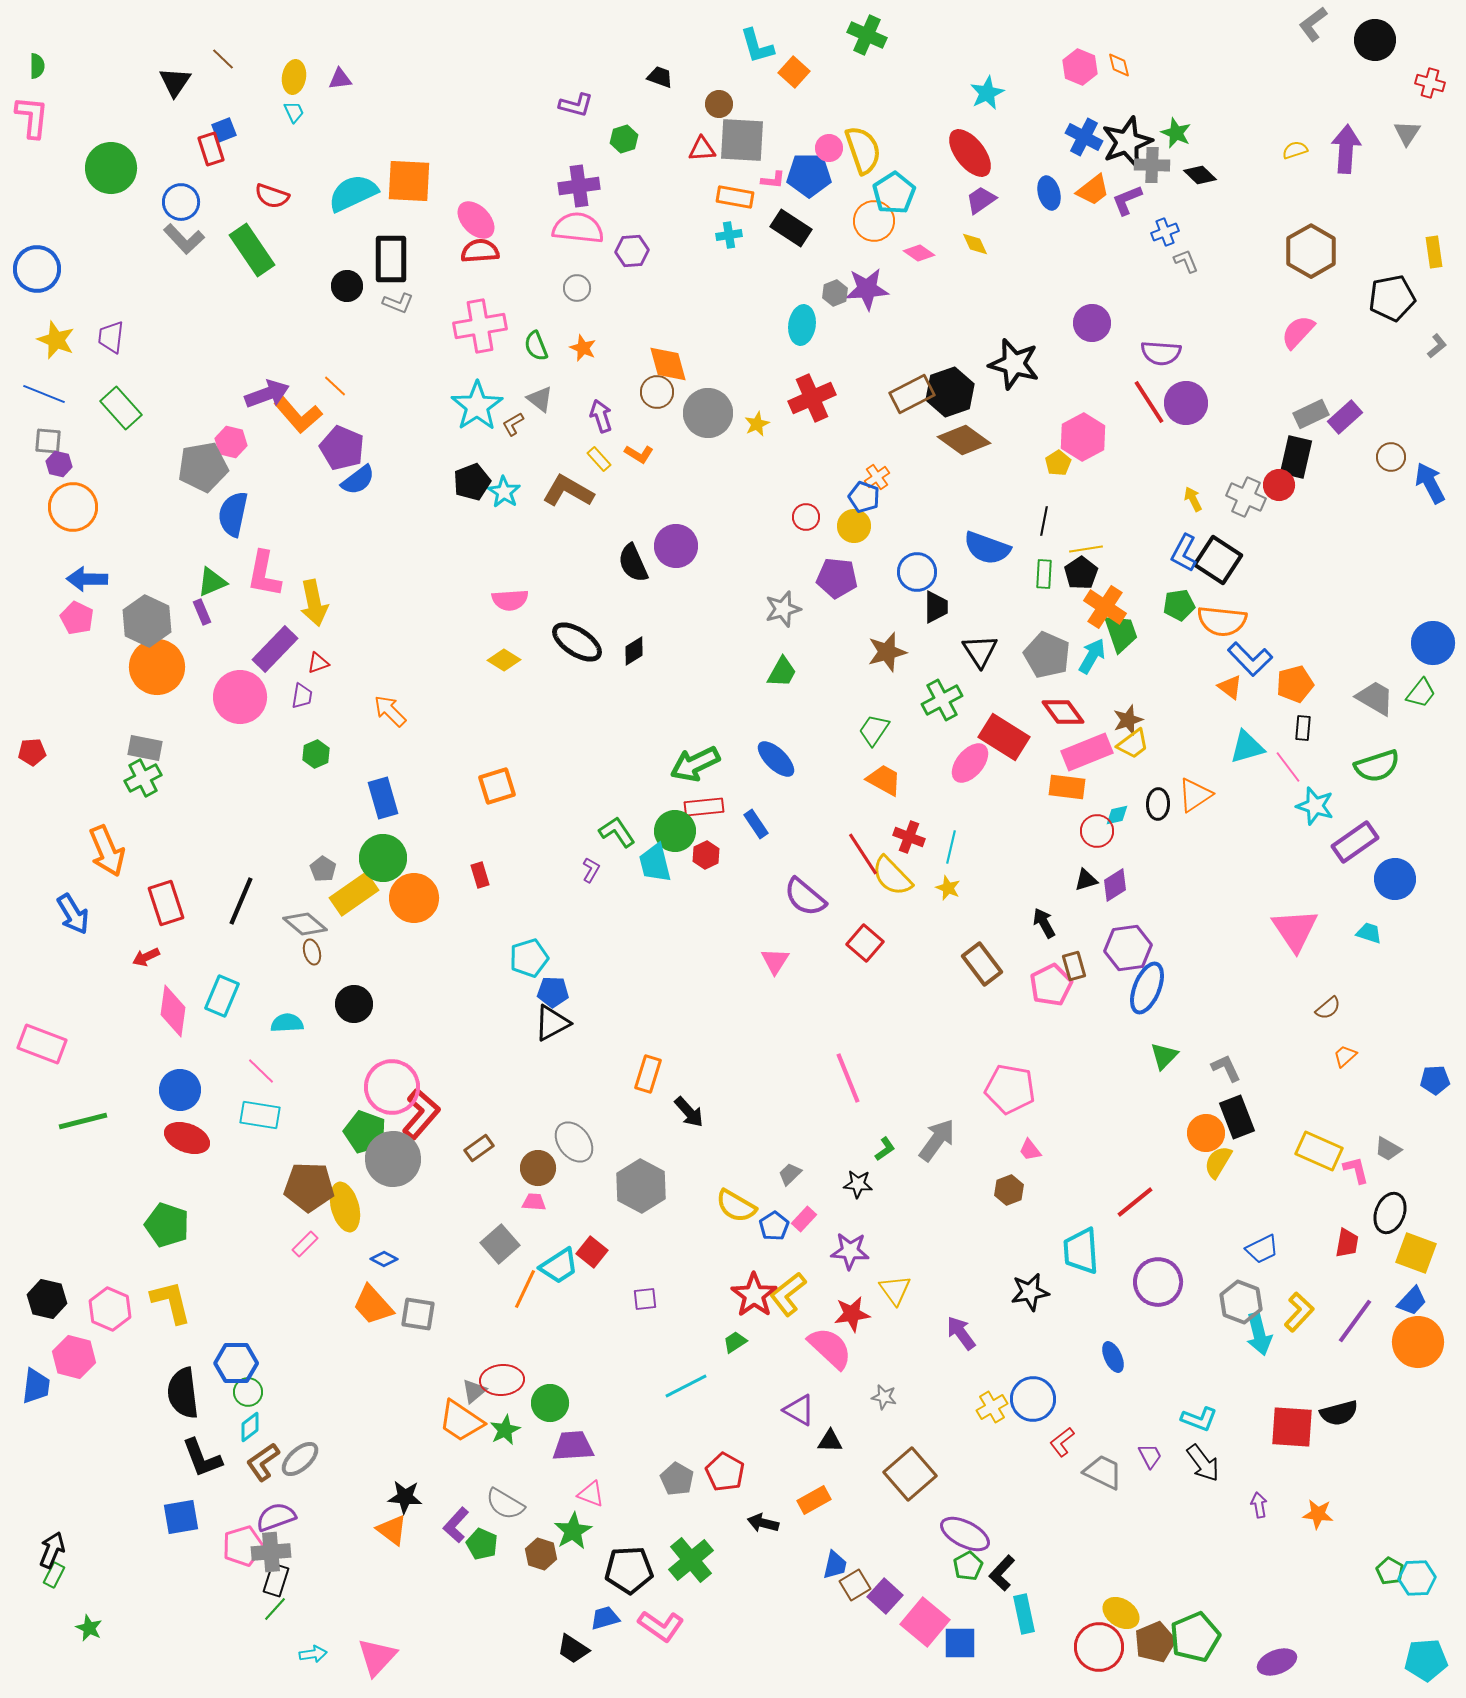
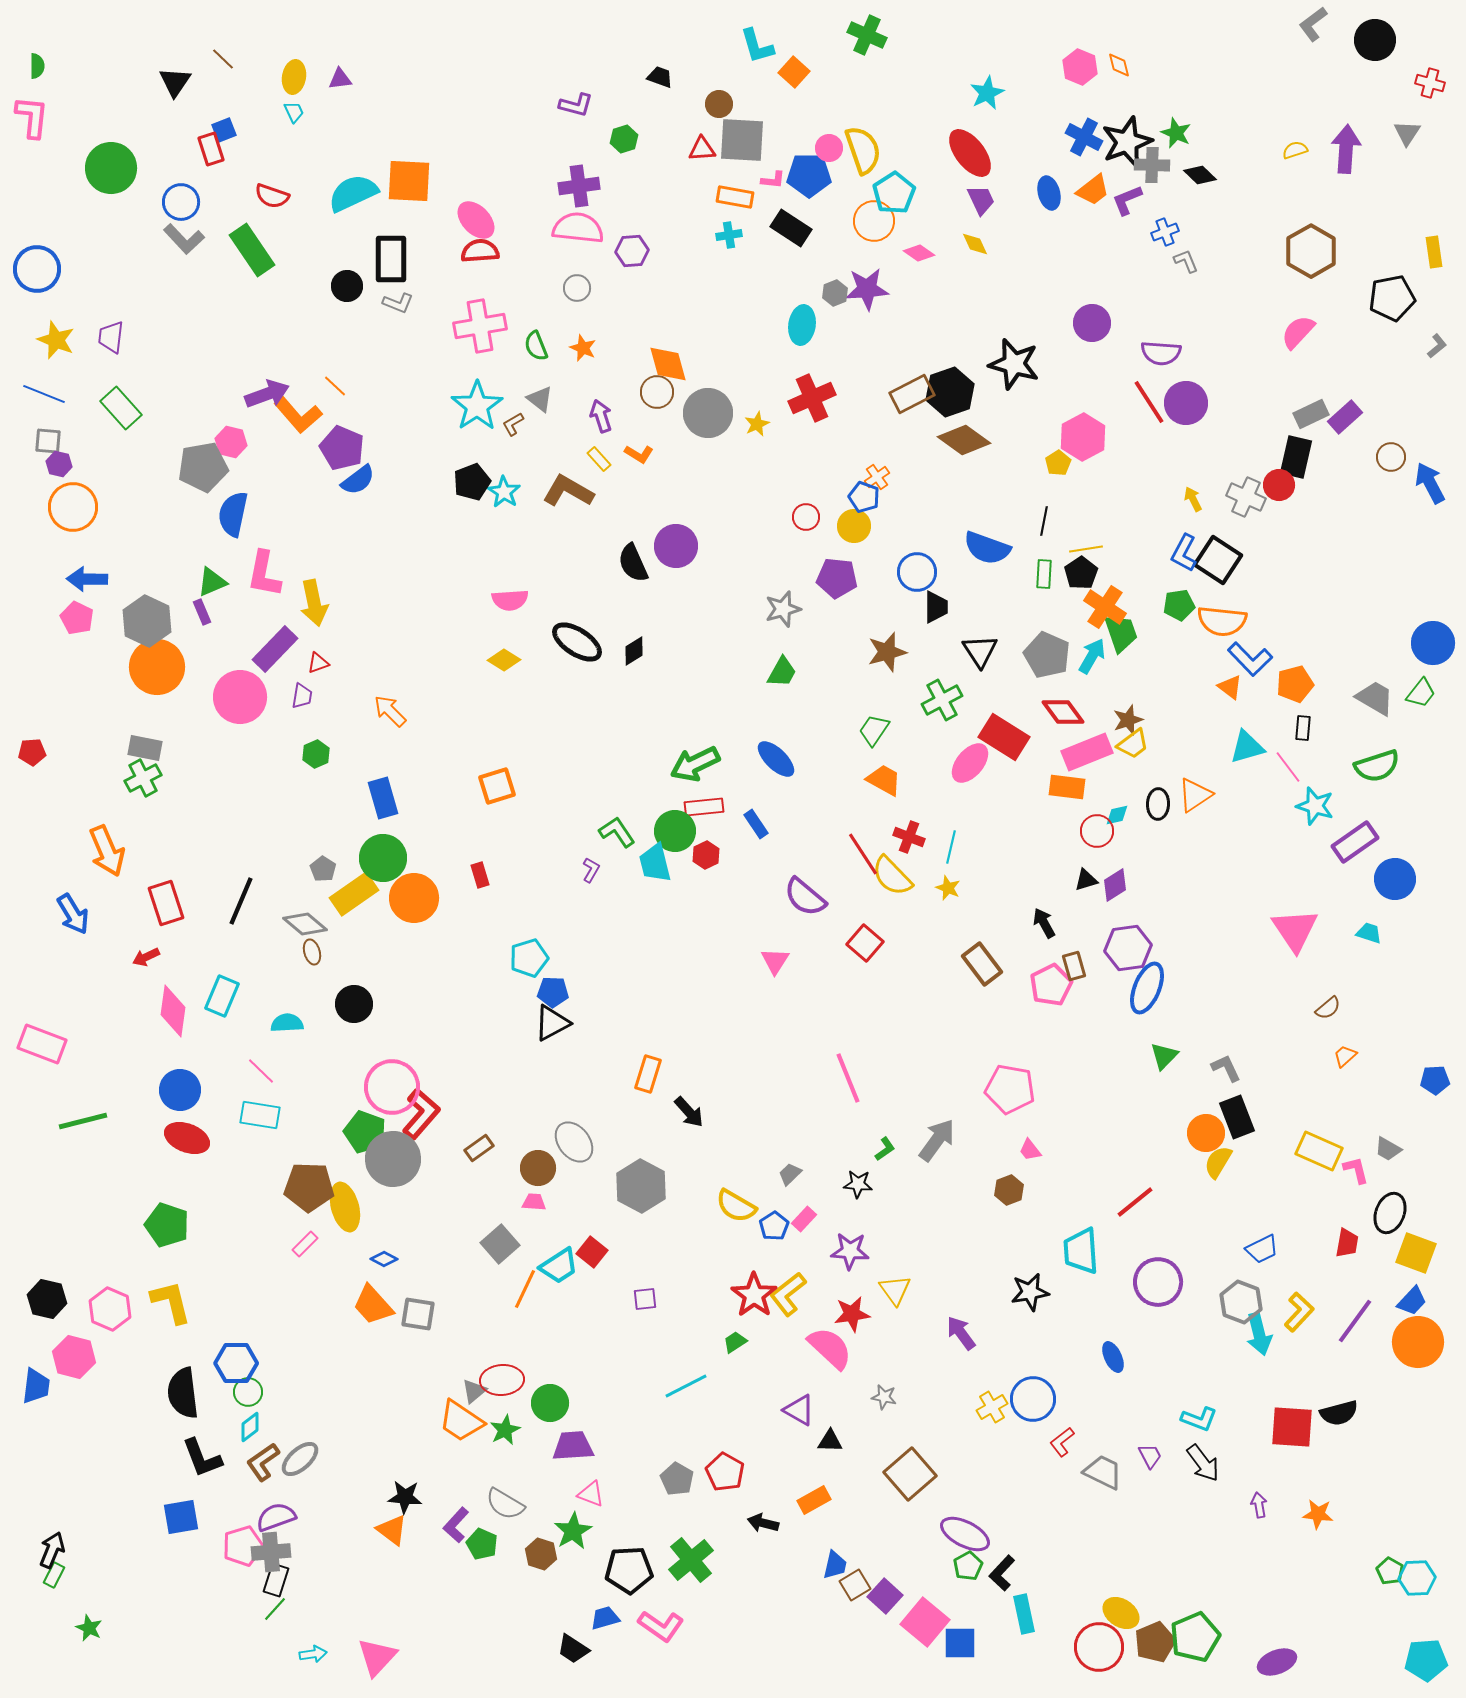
purple trapezoid at (981, 200): rotated 100 degrees clockwise
